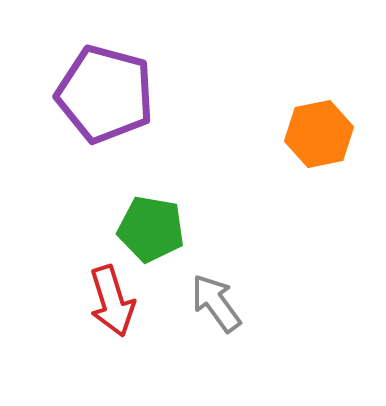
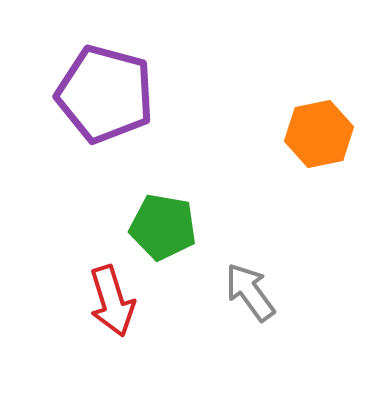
green pentagon: moved 12 px right, 2 px up
gray arrow: moved 34 px right, 11 px up
